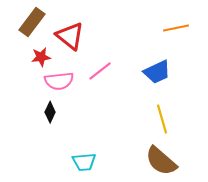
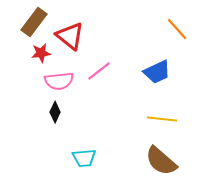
brown rectangle: moved 2 px right
orange line: moved 1 px right, 1 px down; rotated 60 degrees clockwise
red star: moved 4 px up
pink line: moved 1 px left
black diamond: moved 5 px right
yellow line: rotated 68 degrees counterclockwise
cyan trapezoid: moved 4 px up
